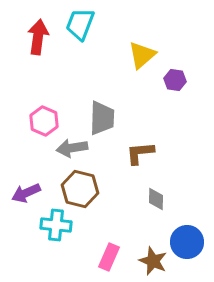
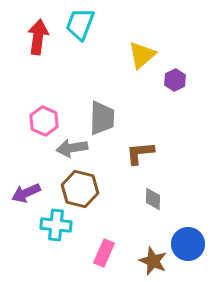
purple hexagon: rotated 25 degrees clockwise
gray diamond: moved 3 px left
blue circle: moved 1 px right, 2 px down
pink rectangle: moved 5 px left, 4 px up
